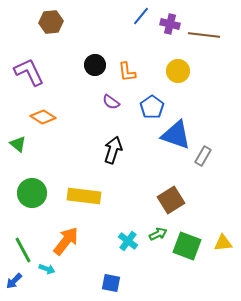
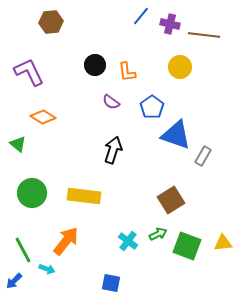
yellow circle: moved 2 px right, 4 px up
